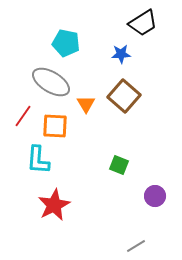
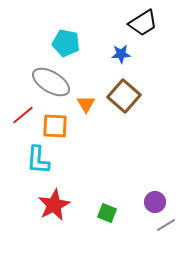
red line: moved 1 px up; rotated 15 degrees clockwise
green square: moved 12 px left, 48 px down
purple circle: moved 6 px down
gray line: moved 30 px right, 21 px up
